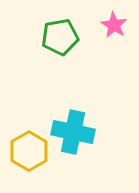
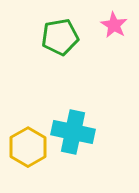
yellow hexagon: moved 1 px left, 4 px up
